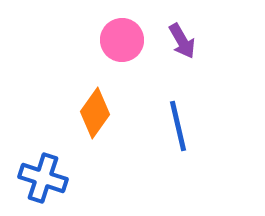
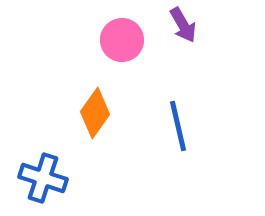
purple arrow: moved 1 px right, 16 px up
